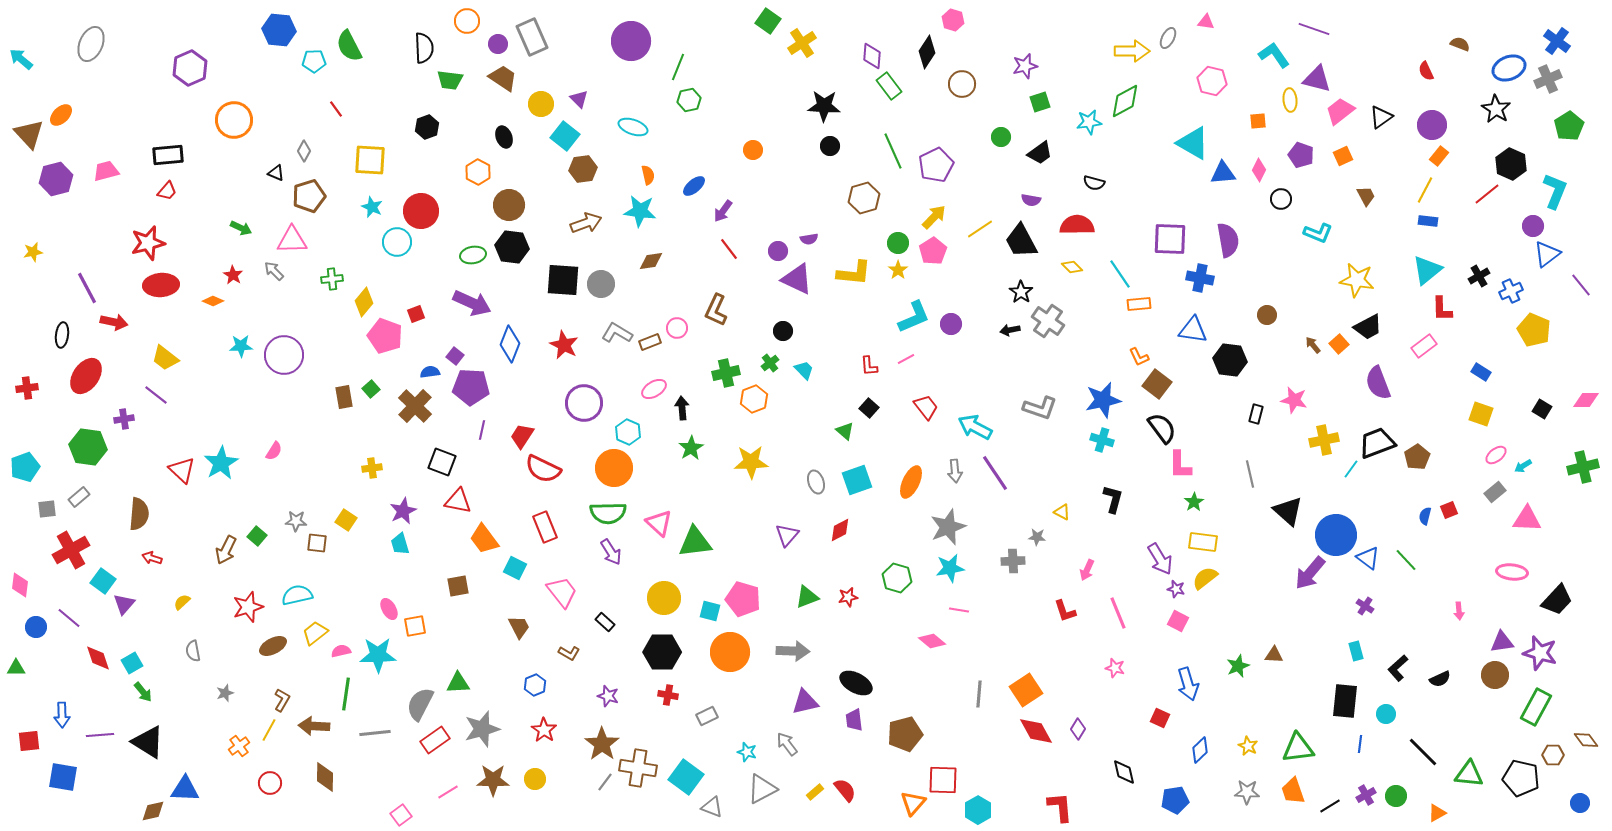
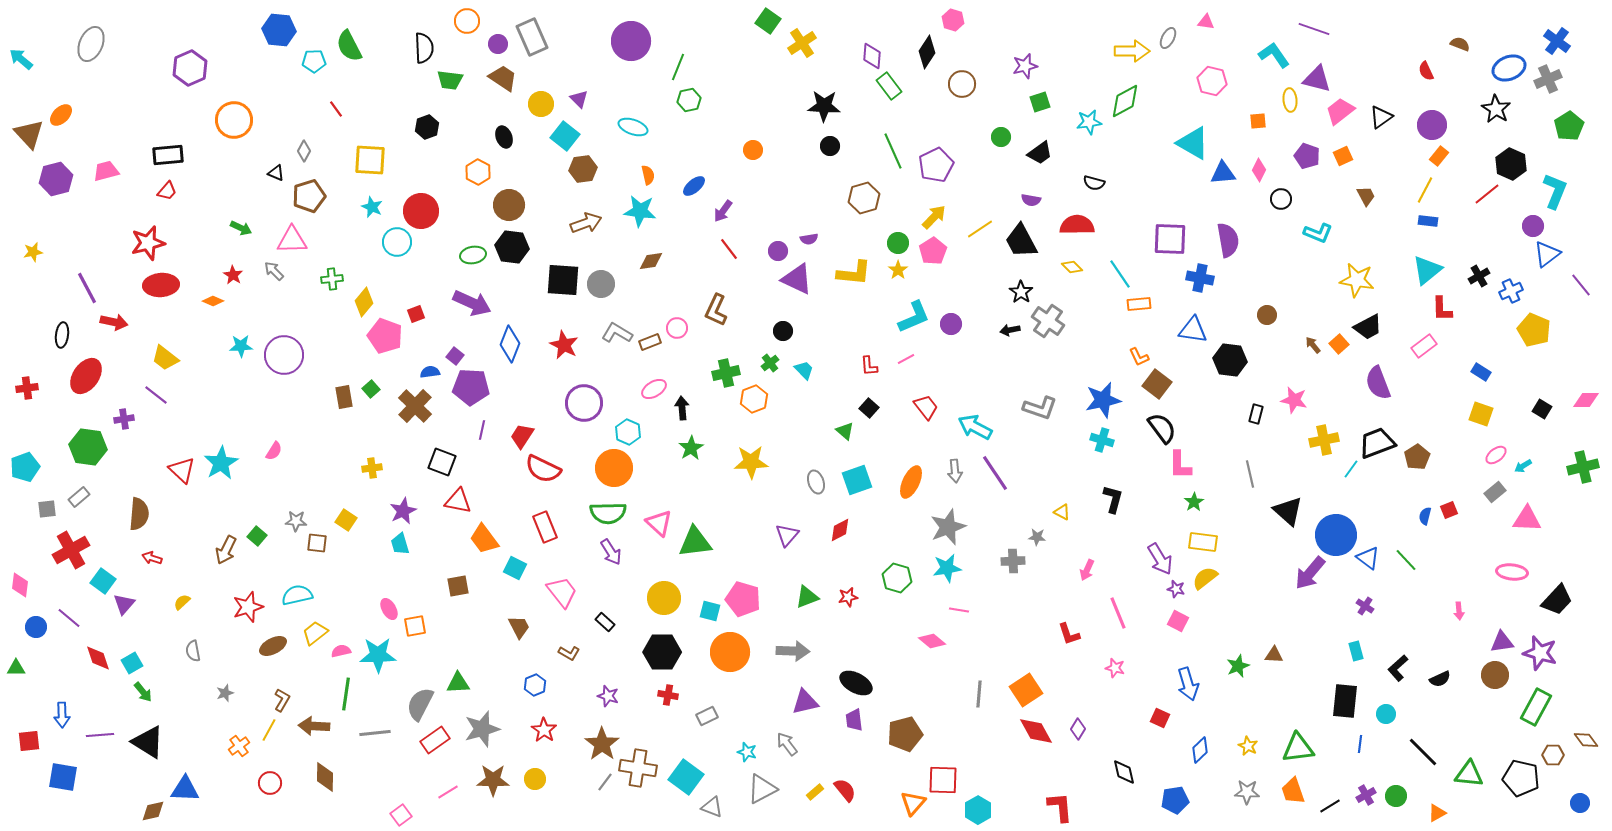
purple pentagon at (1301, 155): moved 6 px right, 1 px down
cyan star at (950, 568): moved 3 px left
red L-shape at (1065, 611): moved 4 px right, 23 px down
